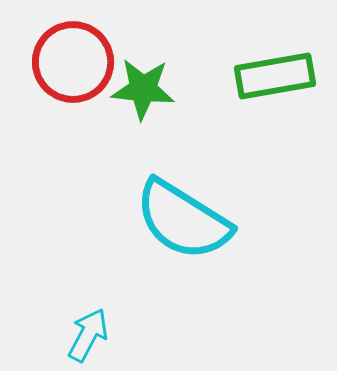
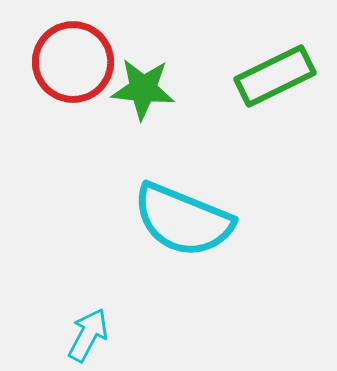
green rectangle: rotated 16 degrees counterclockwise
cyan semicircle: rotated 10 degrees counterclockwise
